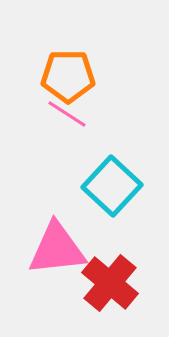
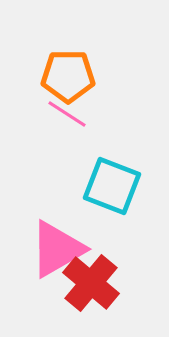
cyan square: rotated 22 degrees counterclockwise
pink triangle: rotated 24 degrees counterclockwise
red cross: moved 19 px left
